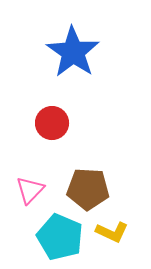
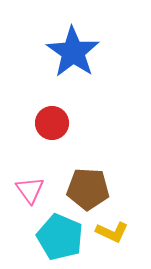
pink triangle: rotated 20 degrees counterclockwise
